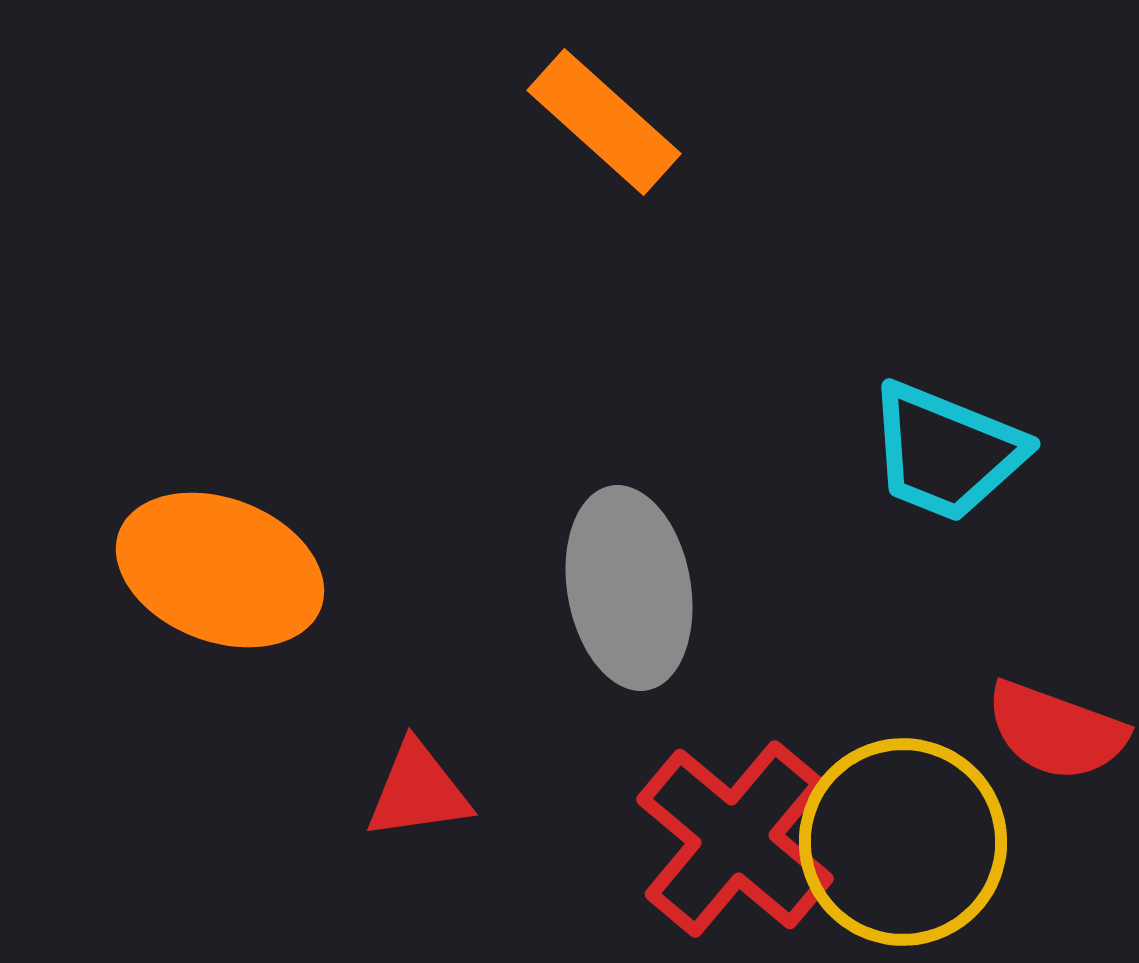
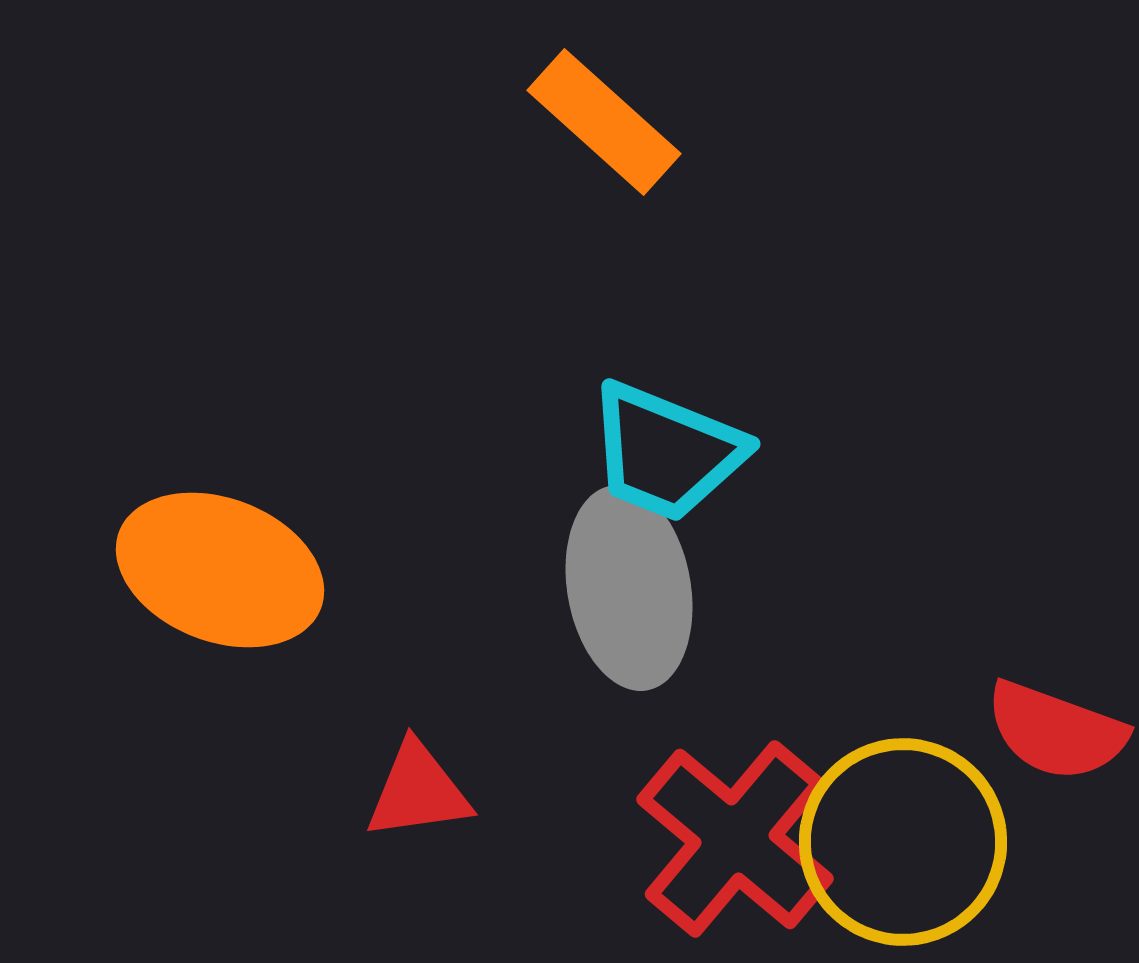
cyan trapezoid: moved 280 px left
